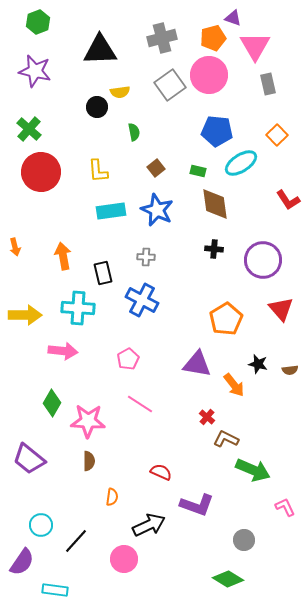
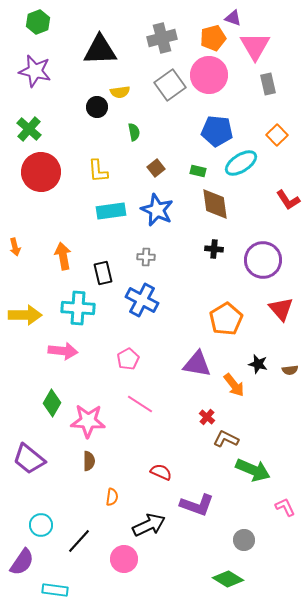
black line at (76, 541): moved 3 px right
